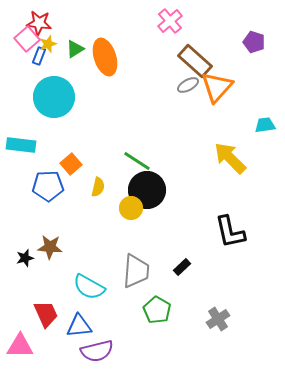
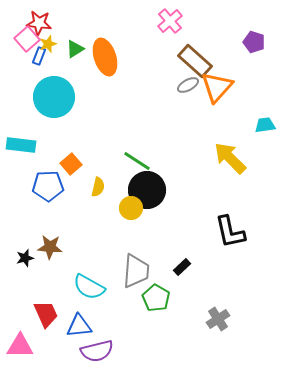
green pentagon: moved 1 px left, 12 px up
